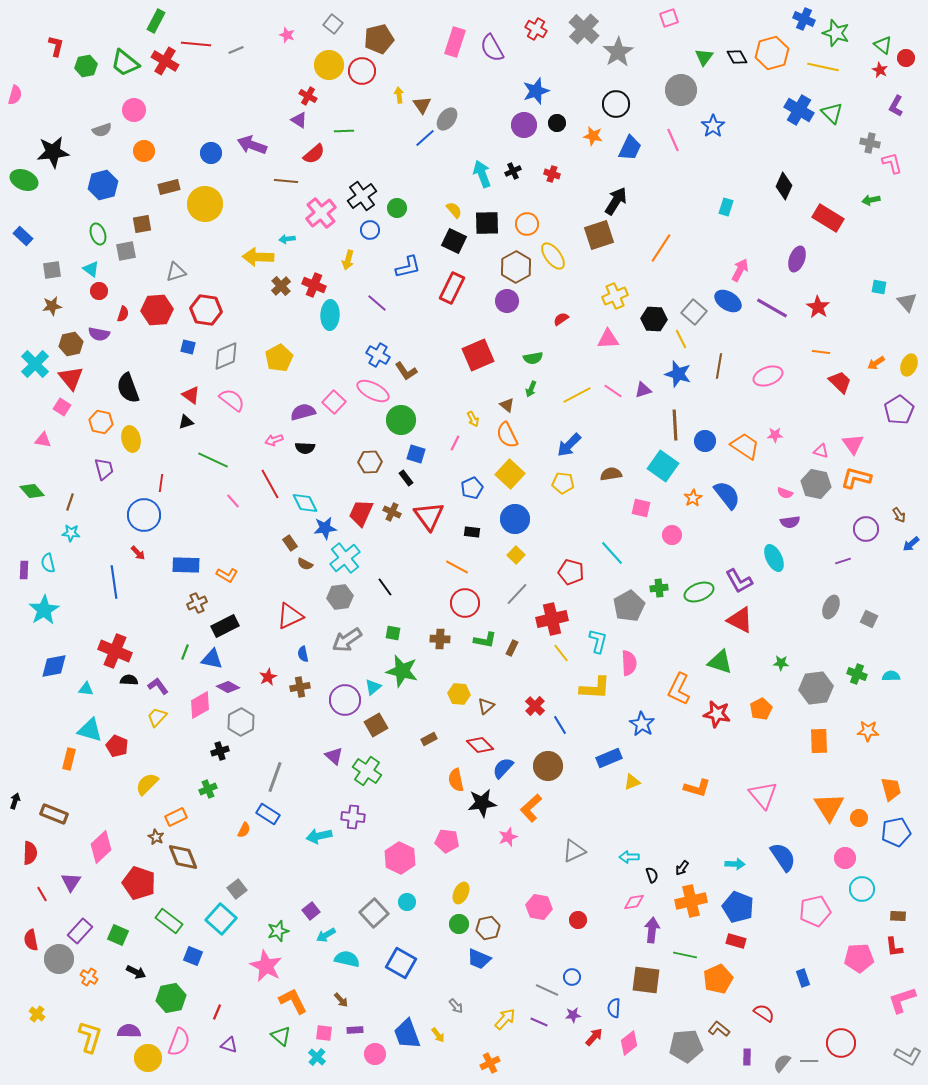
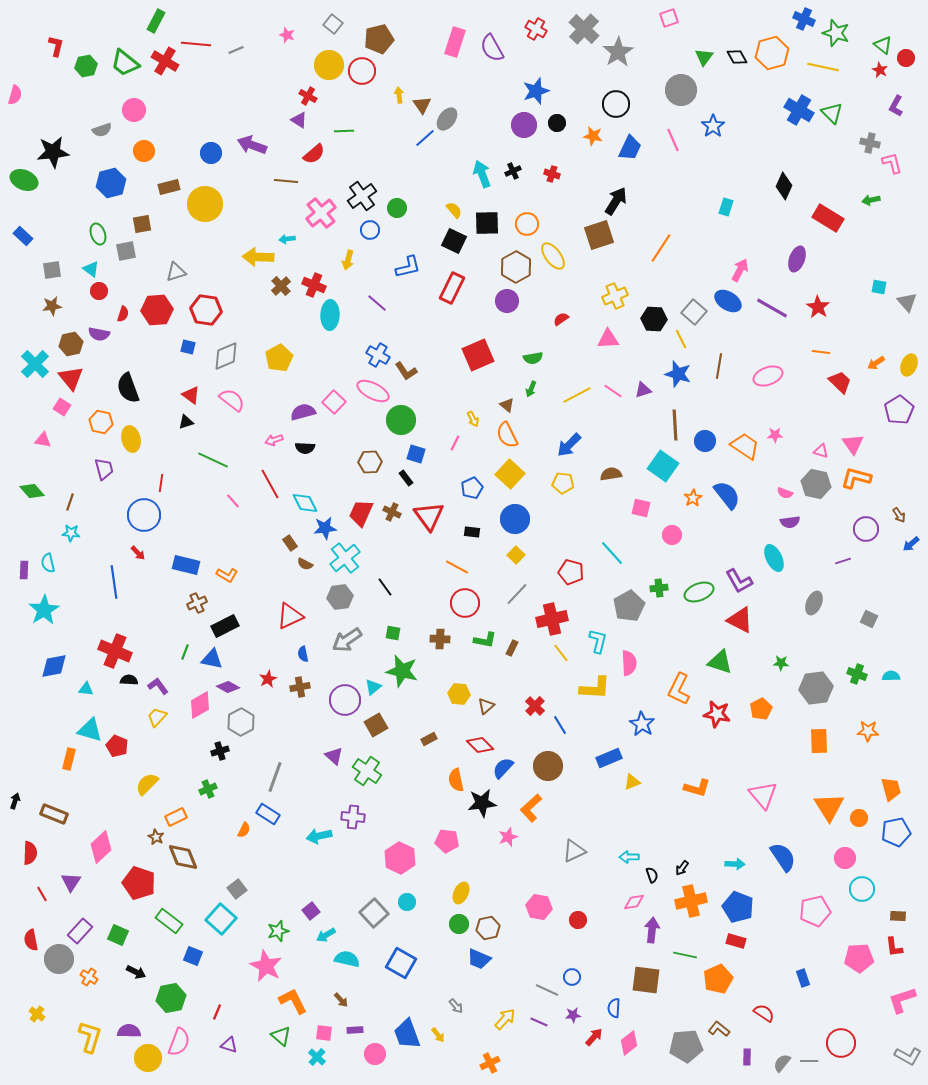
blue hexagon at (103, 185): moved 8 px right, 2 px up
blue rectangle at (186, 565): rotated 12 degrees clockwise
gray ellipse at (831, 607): moved 17 px left, 4 px up
red star at (268, 677): moved 2 px down
